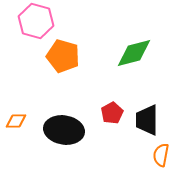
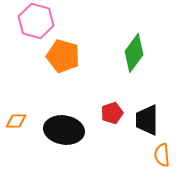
green diamond: rotated 39 degrees counterclockwise
red pentagon: rotated 10 degrees clockwise
orange semicircle: moved 1 px right; rotated 15 degrees counterclockwise
